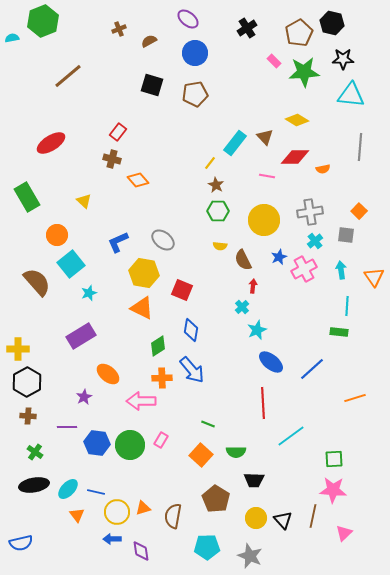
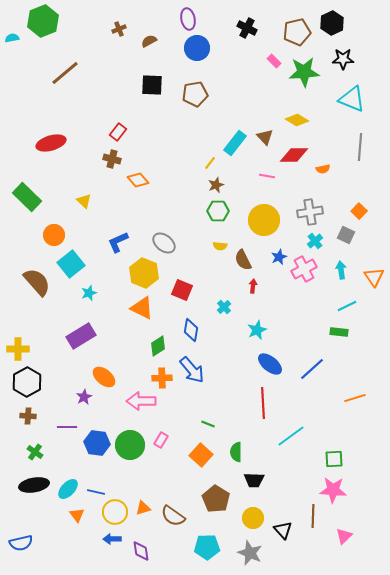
purple ellipse at (188, 19): rotated 40 degrees clockwise
black hexagon at (332, 23): rotated 20 degrees clockwise
black cross at (247, 28): rotated 30 degrees counterclockwise
brown pentagon at (299, 33): moved 2 px left, 1 px up; rotated 16 degrees clockwise
blue circle at (195, 53): moved 2 px right, 5 px up
brown line at (68, 76): moved 3 px left, 3 px up
black square at (152, 85): rotated 15 degrees counterclockwise
cyan triangle at (351, 95): moved 1 px right, 4 px down; rotated 16 degrees clockwise
red ellipse at (51, 143): rotated 16 degrees clockwise
red diamond at (295, 157): moved 1 px left, 2 px up
brown star at (216, 185): rotated 21 degrees clockwise
green rectangle at (27, 197): rotated 16 degrees counterclockwise
orange circle at (57, 235): moved 3 px left
gray square at (346, 235): rotated 18 degrees clockwise
gray ellipse at (163, 240): moved 1 px right, 3 px down
yellow hexagon at (144, 273): rotated 12 degrees clockwise
cyan line at (347, 306): rotated 60 degrees clockwise
cyan cross at (242, 307): moved 18 px left
blue ellipse at (271, 362): moved 1 px left, 2 px down
orange ellipse at (108, 374): moved 4 px left, 3 px down
green semicircle at (236, 452): rotated 90 degrees clockwise
yellow circle at (117, 512): moved 2 px left
brown semicircle at (173, 516): rotated 65 degrees counterclockwise
brown line at (313, 516): rotated 10 degrees counterclockwise
yellow circle at (256, 518): moved 3 px left
black triangle at (283, 520): moved 10 px down
pink triangle at (344, 533): moved 3 px down
gray star at (250, 556): moved 3 px up
